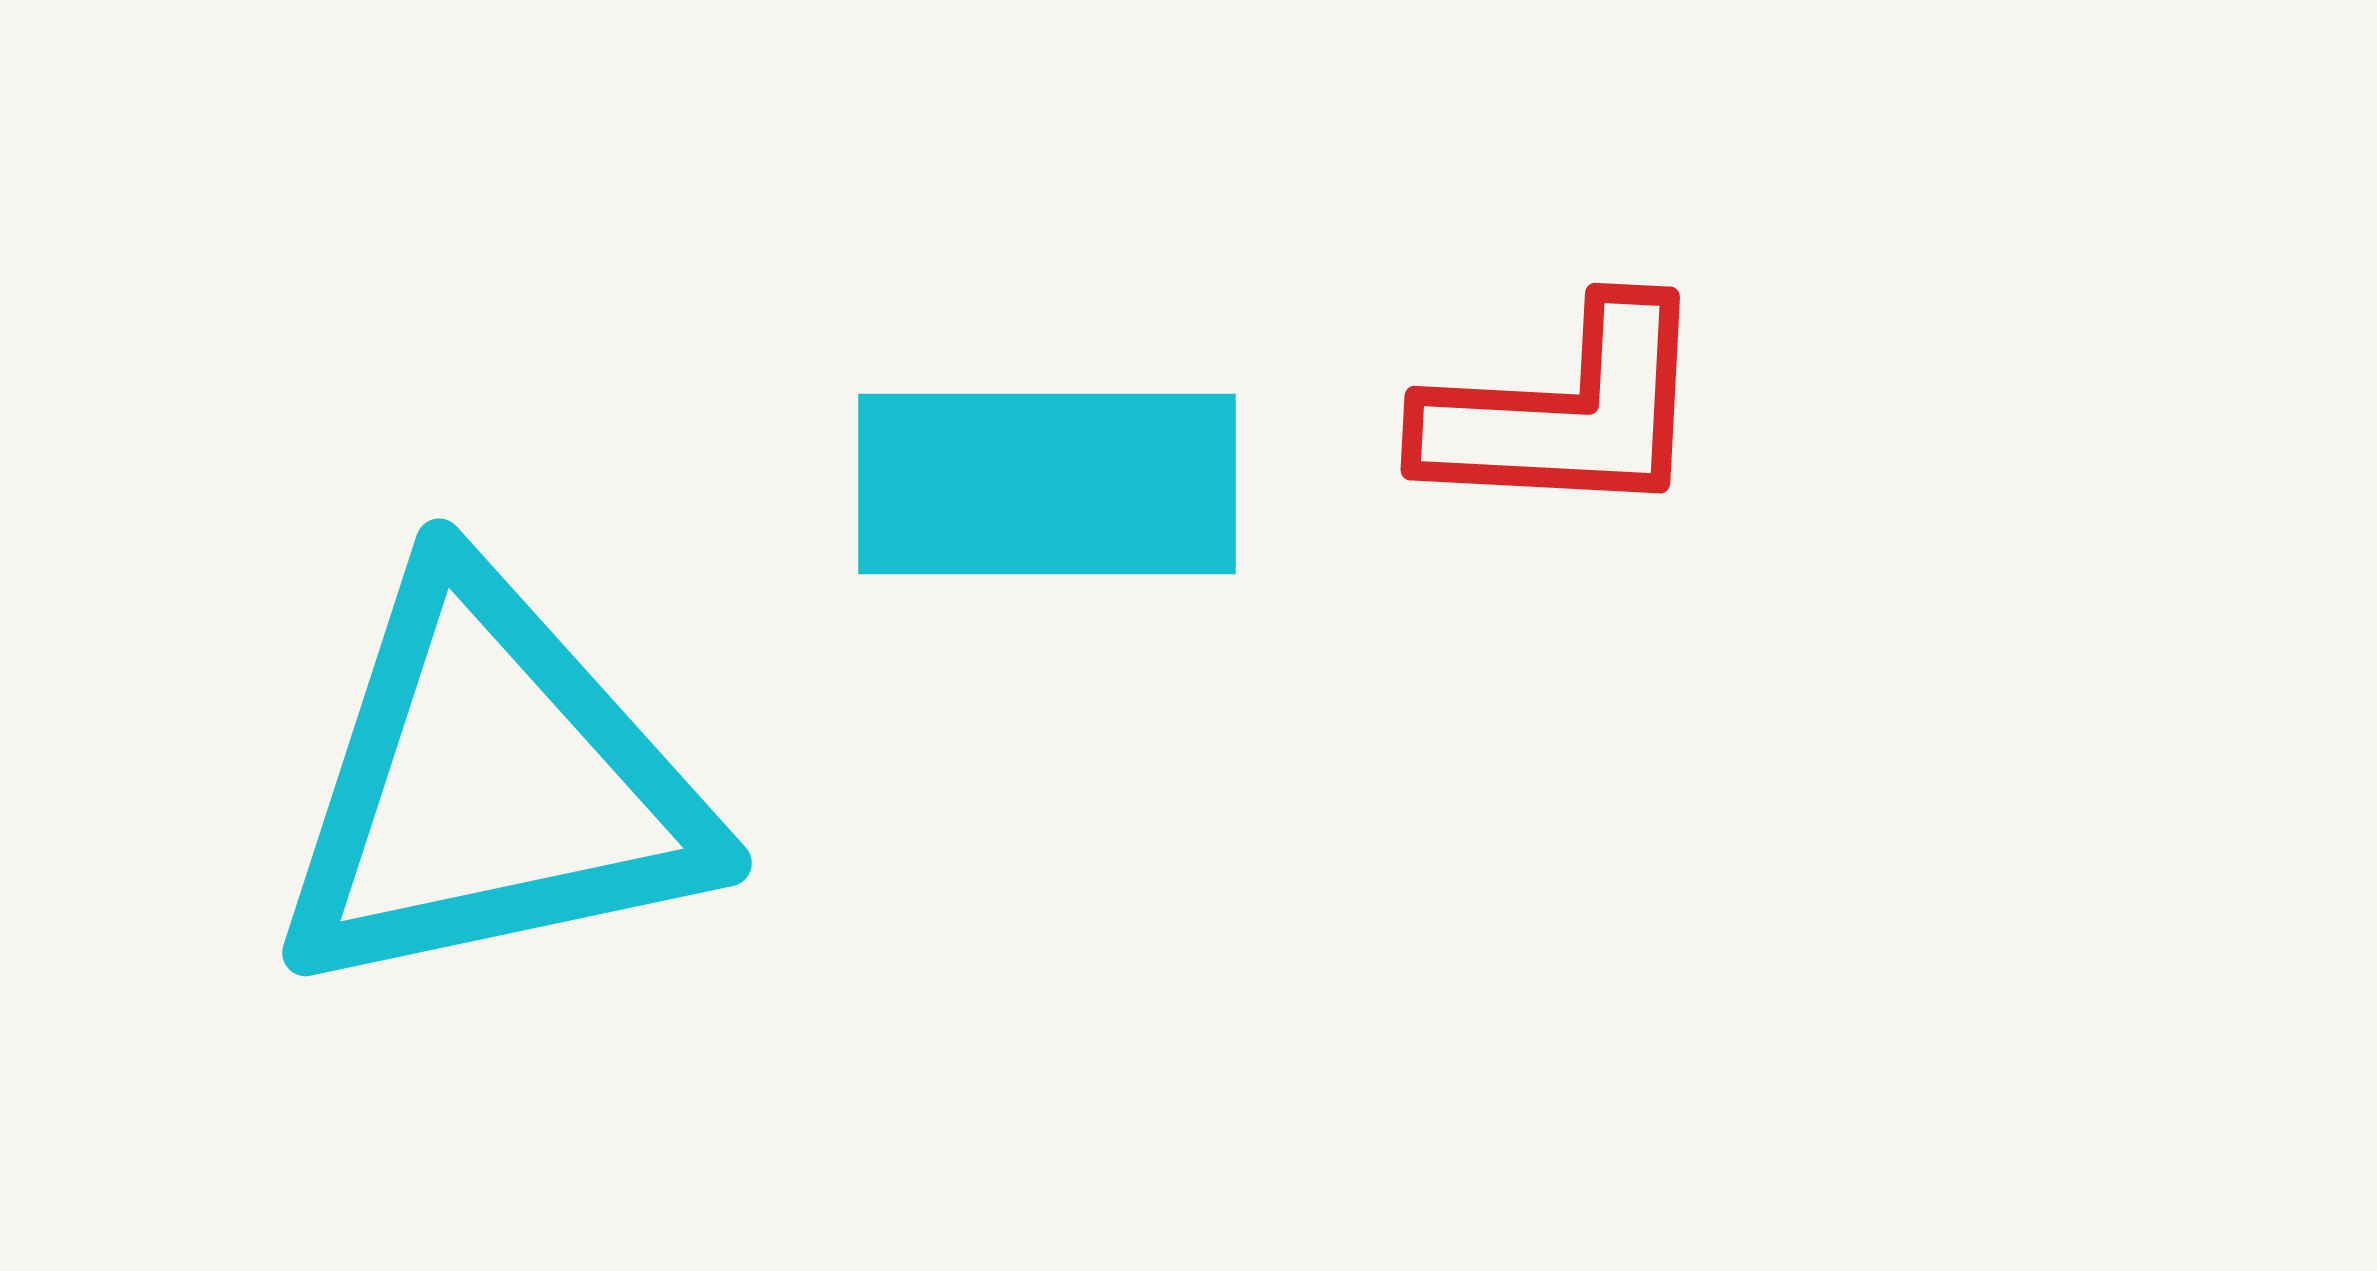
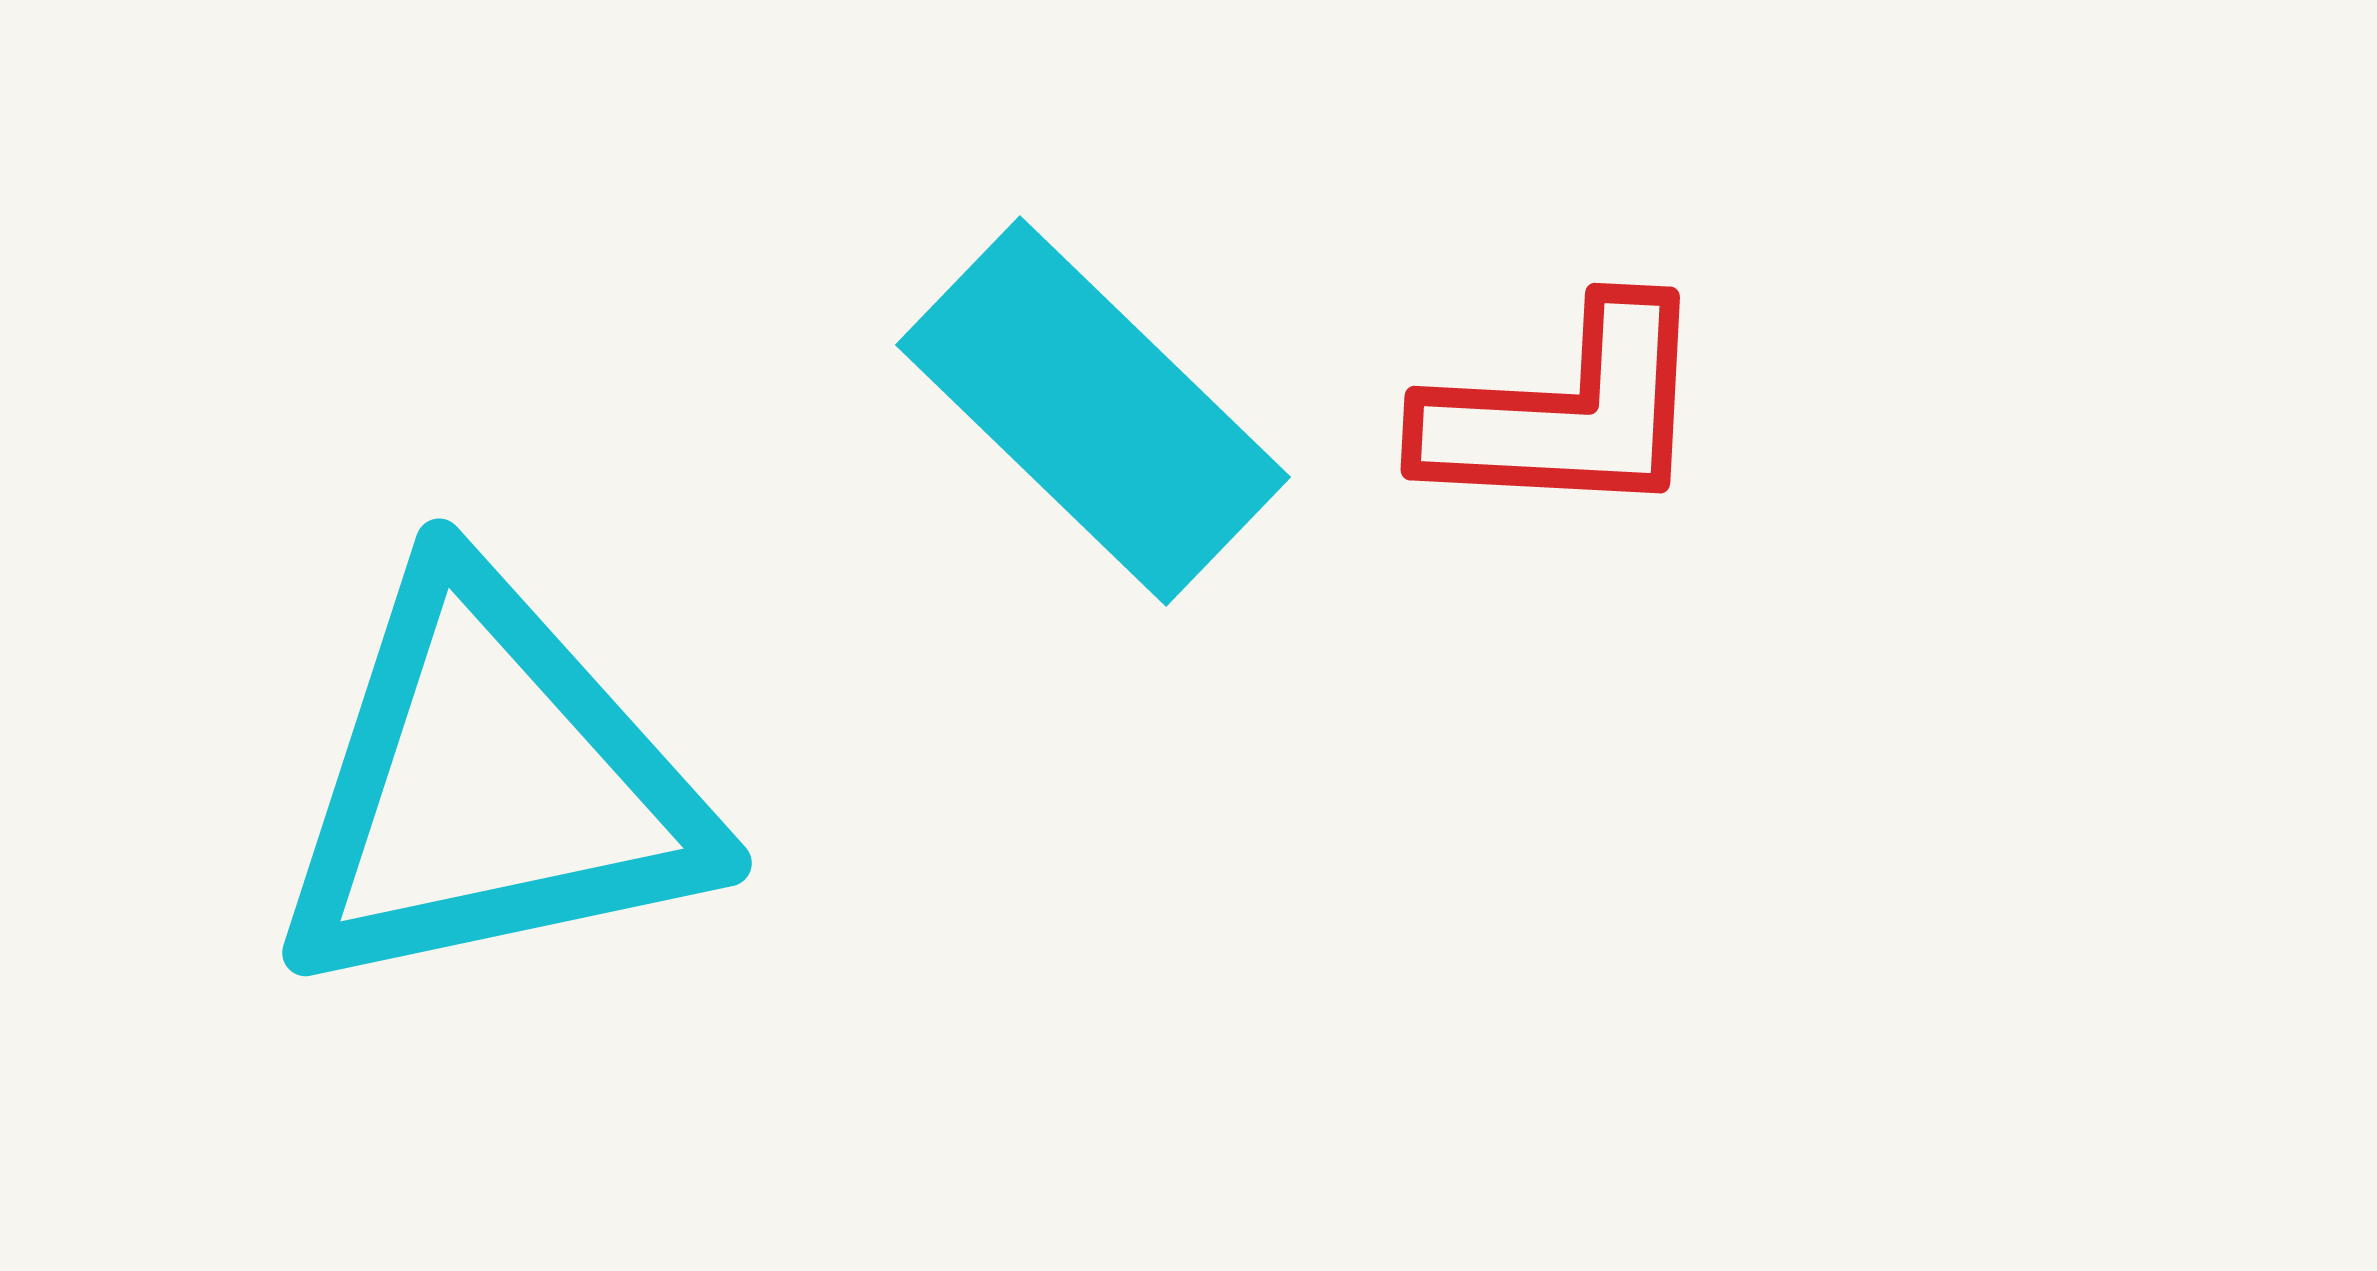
cyan rectangle: moved 46 px right, 73 px up; rotated 44 degrees clockwise
